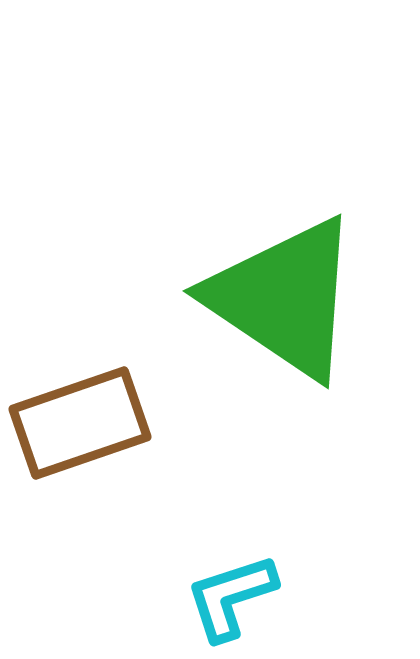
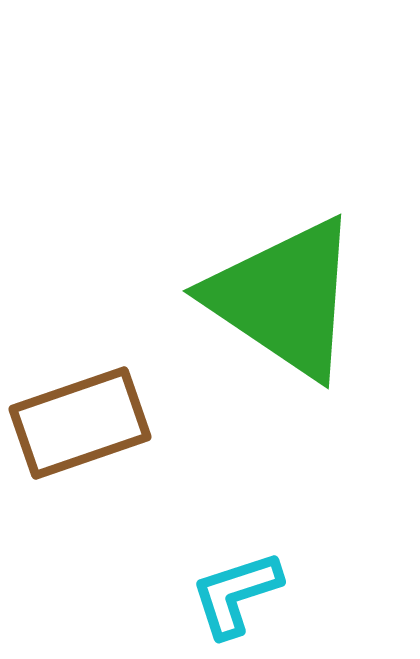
cyan L-shape: moved 5 px right, 3 px up
